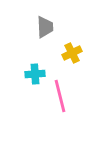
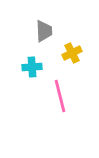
gray trapezoid: moved 1 px left, 4 px down
cyan cross: moved 3 px left, 7 px up
